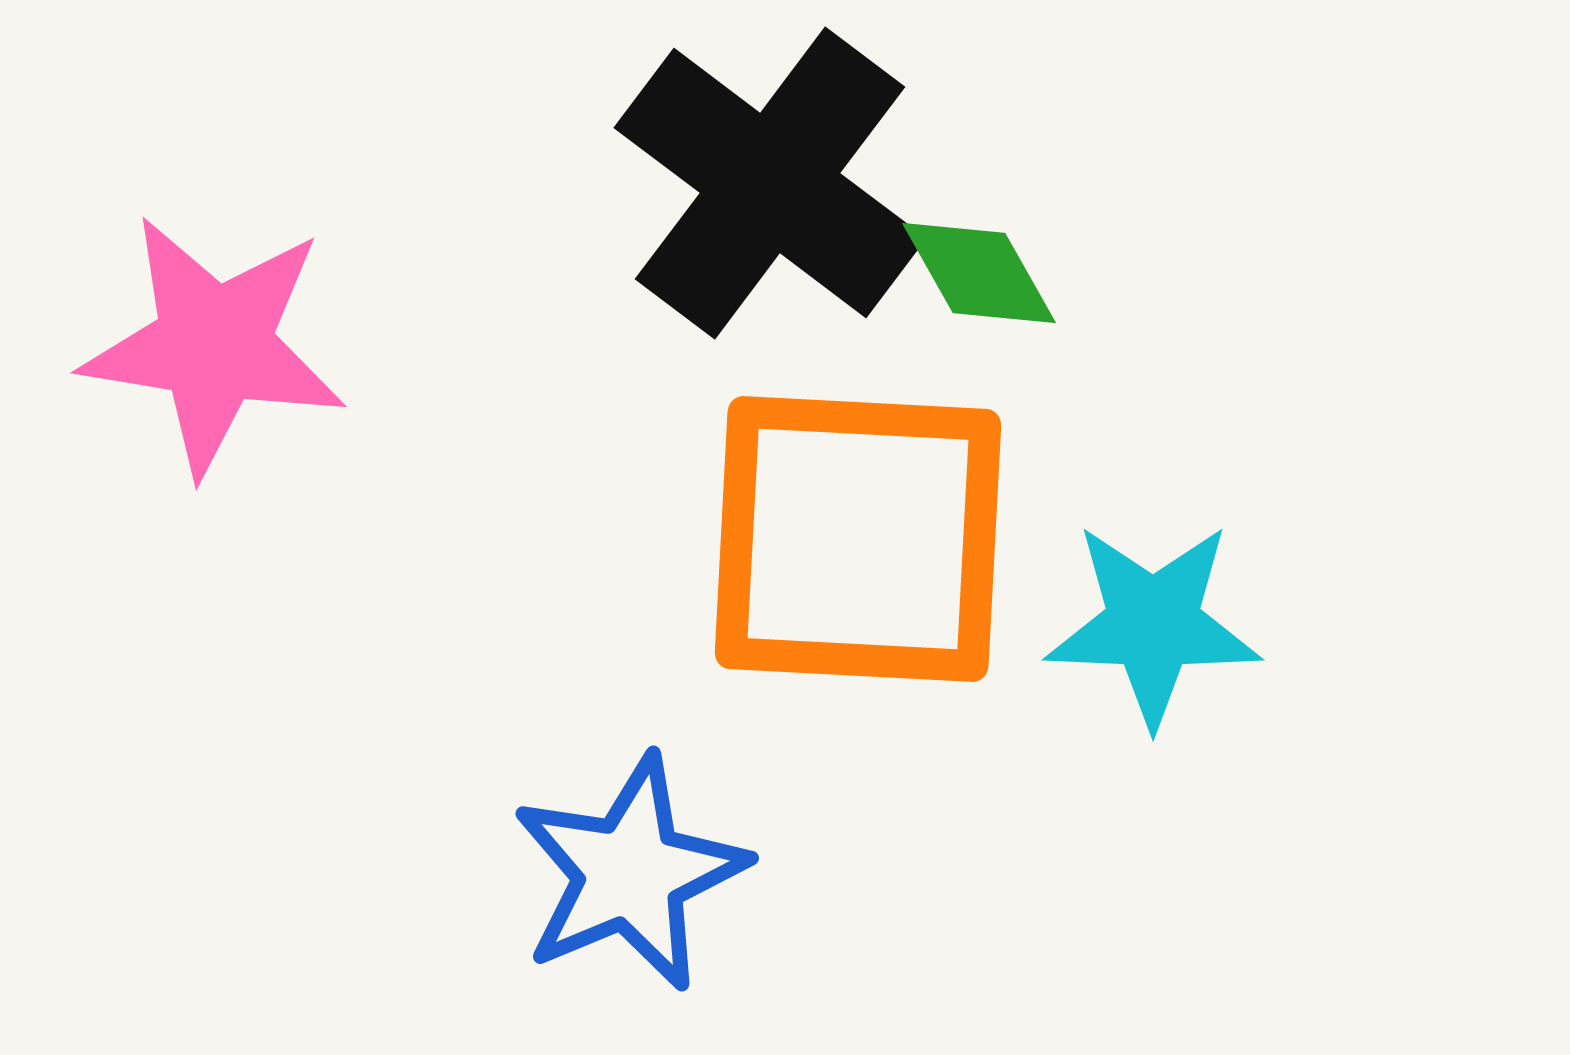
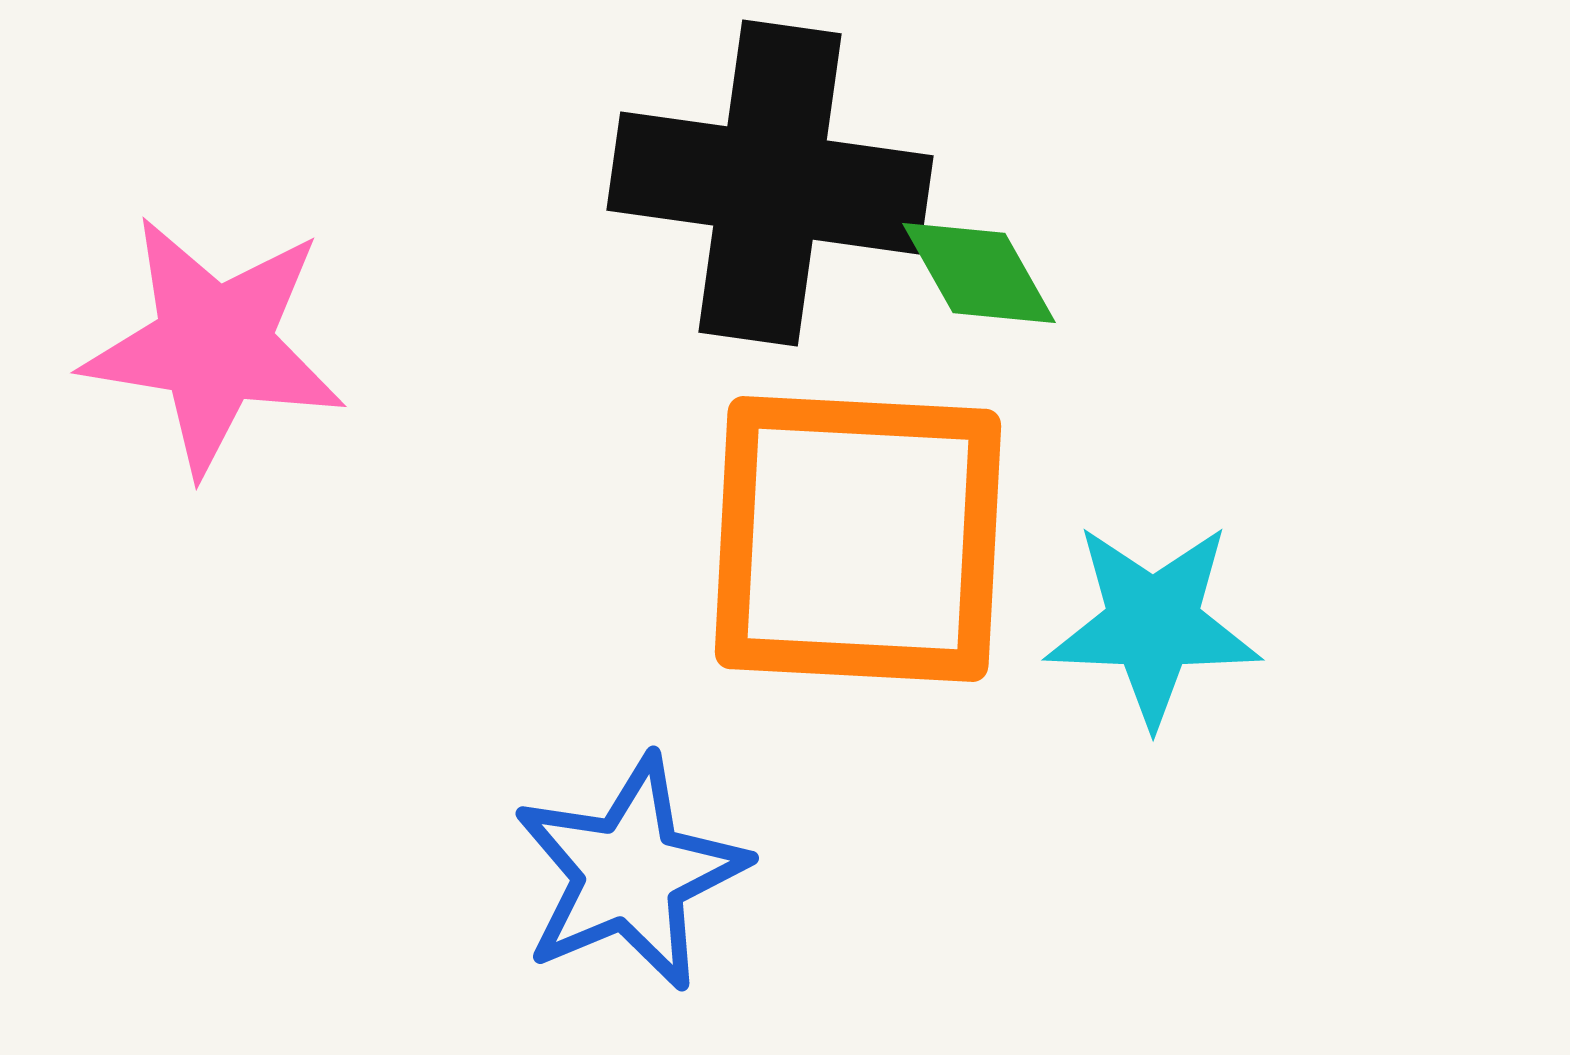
black cross: rotated 29 degrees counterclockwise
